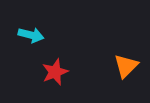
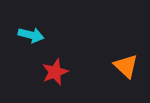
orange triangle: rotated 32 degrees counterclockwise
